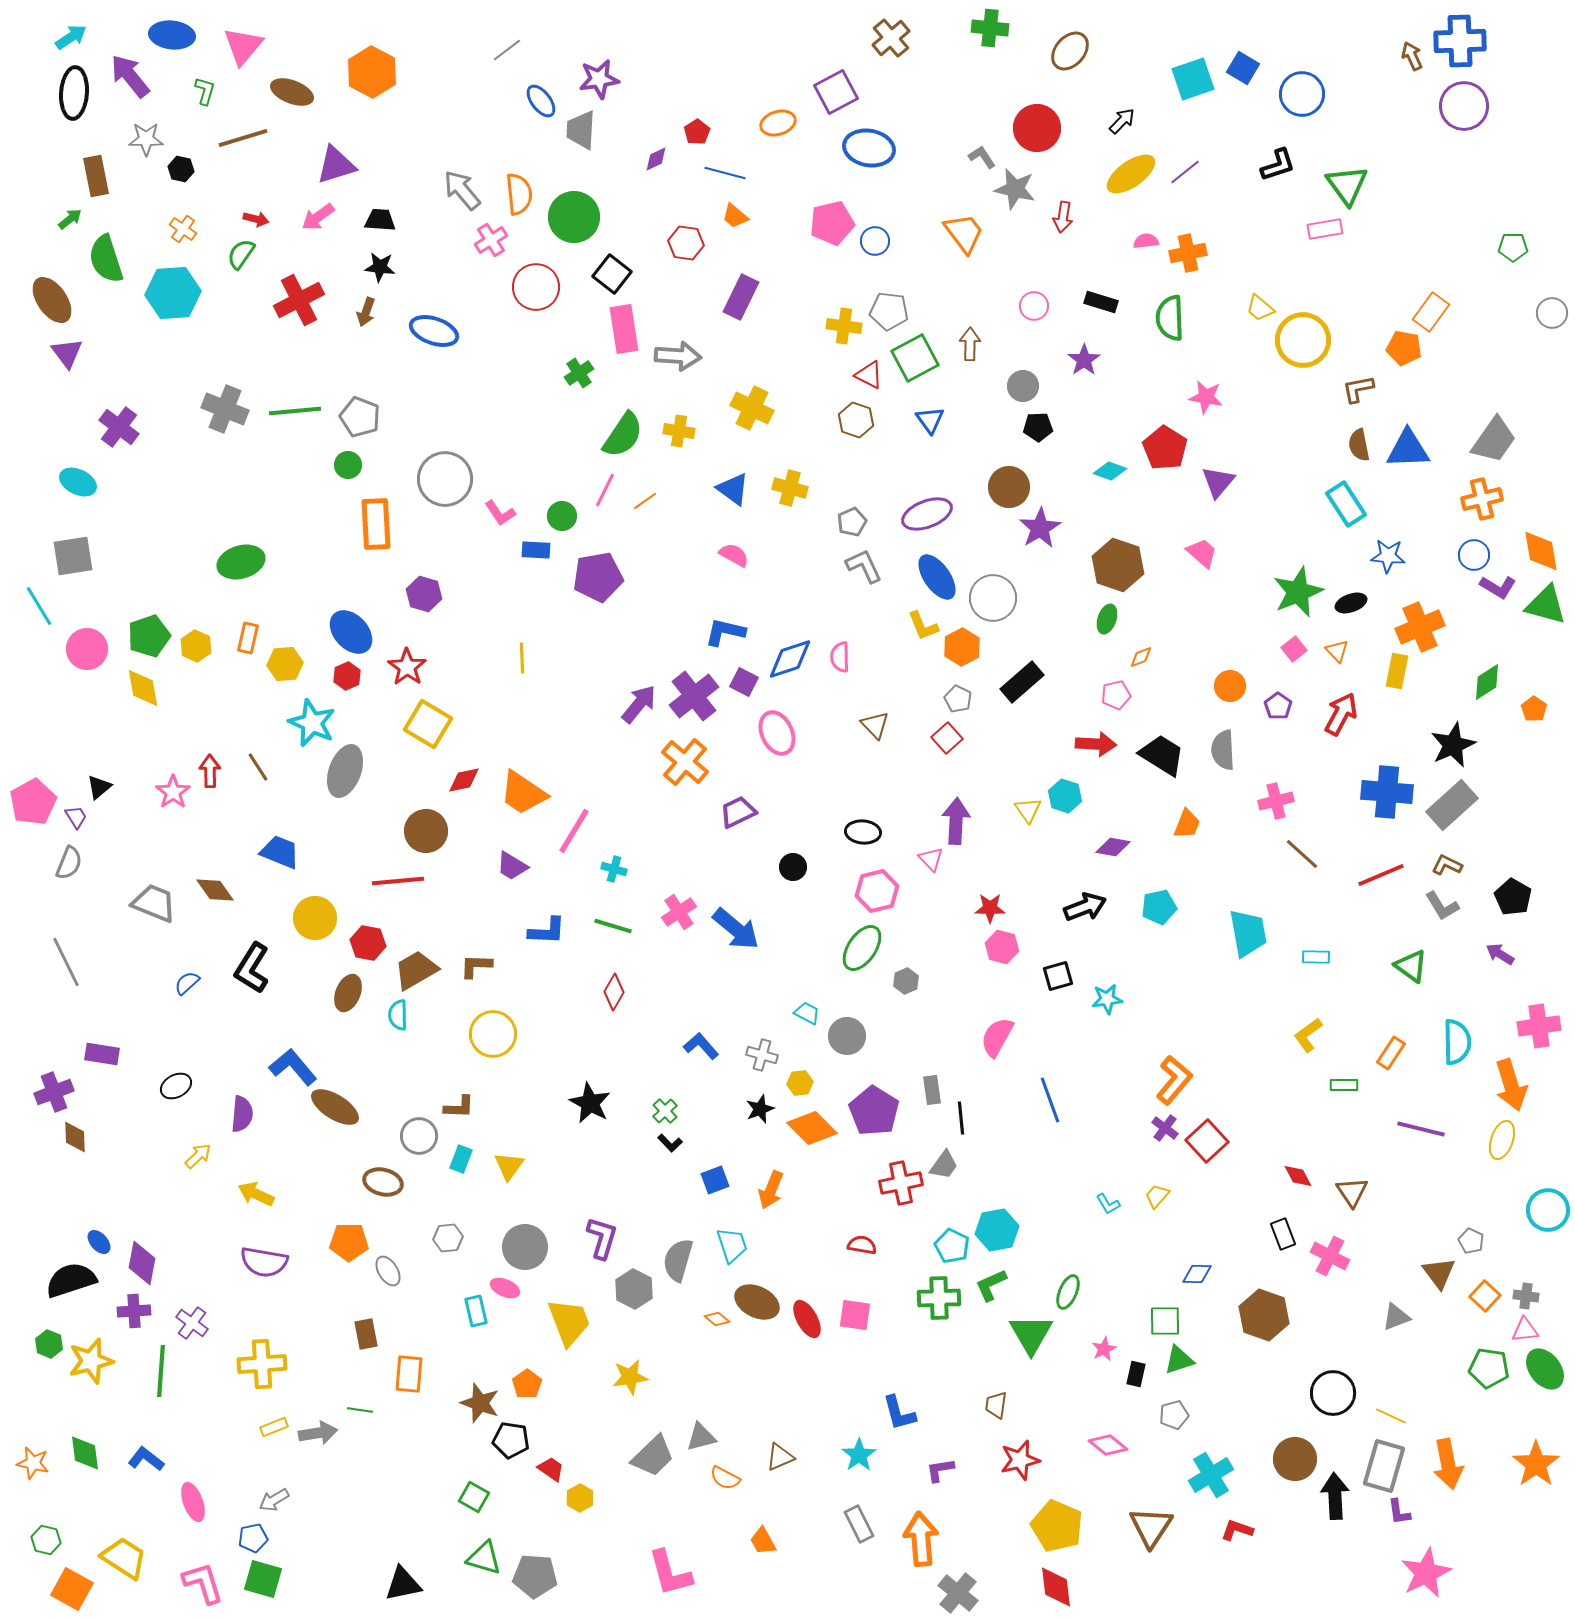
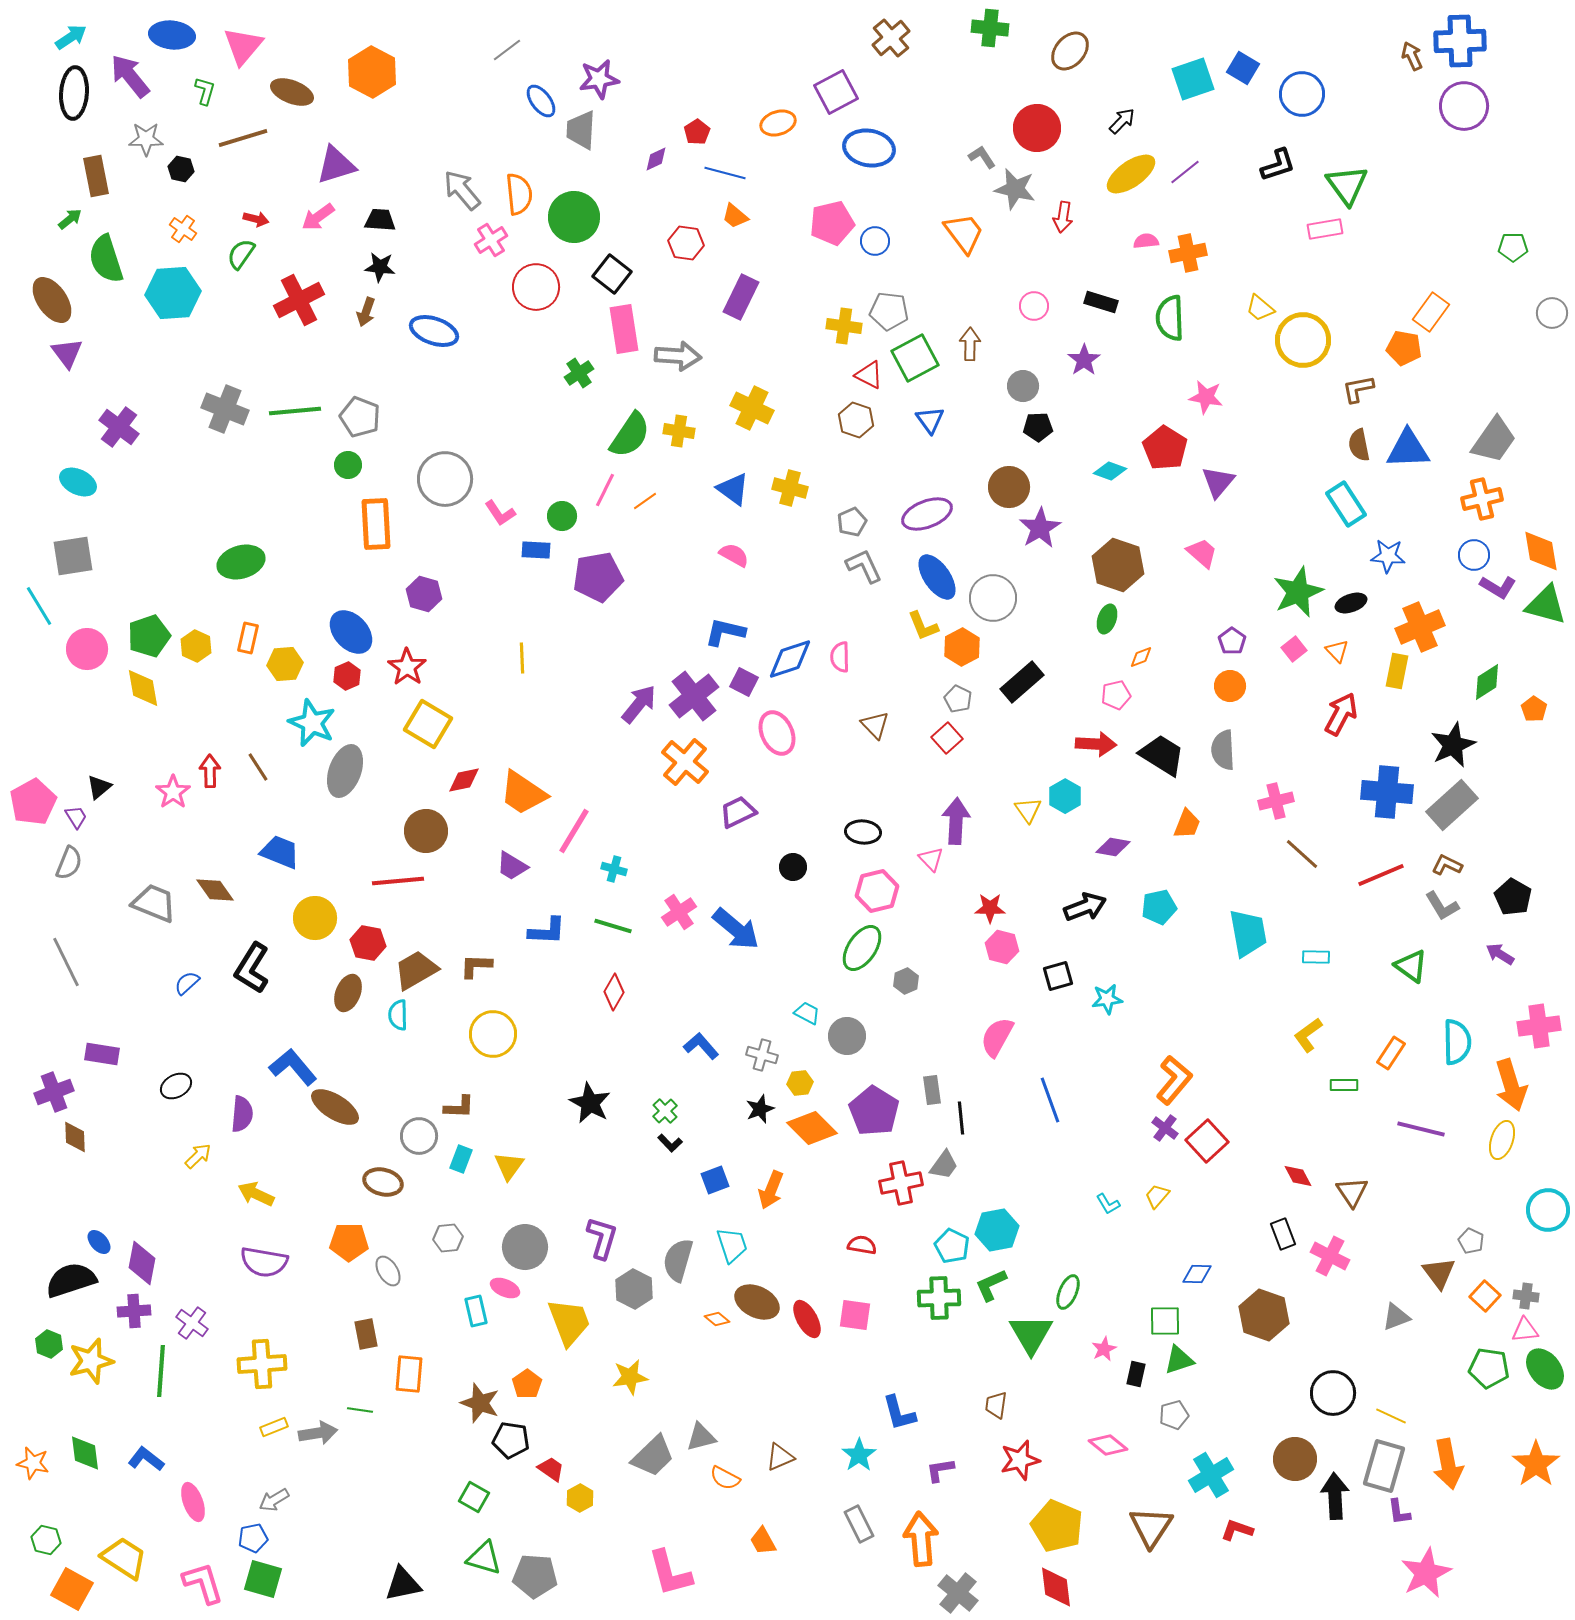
green semicircle at (623, 435): moved 7 px right
purple pentagon at (1278, 706): moved 46 px left, 65 px up
cyan hexagon at (1065, 796): rotated 12 degrees clockwise
